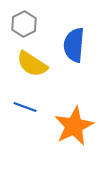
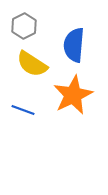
gray hexagon: moved 2 px down
blue line: moved 2 px left, 3 px down
orange star: moved 1 px left, 31 px up
